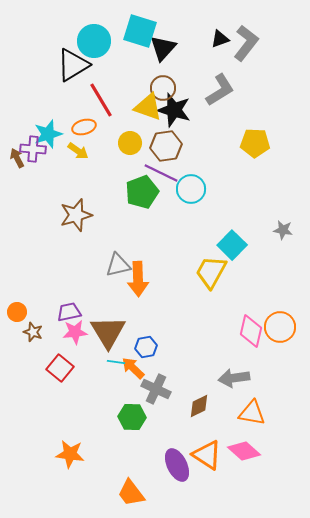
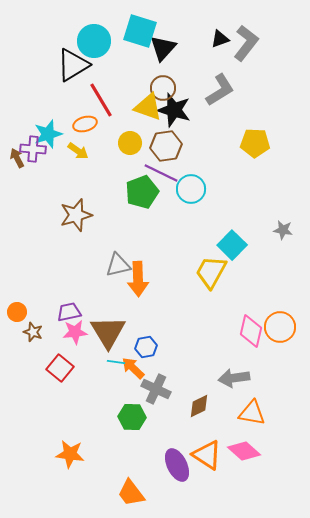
orange ellipse at (84, 127): moved 1 px right, 3 px up
